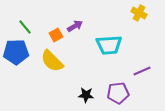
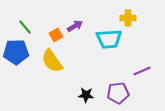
yellow cross: moved 11 px left, 5 px down; rotated 28 degrees counterclockwise
cyan trapezoid: moved 6 px up
yellow semicircle: rotated 10 degrees clockwise
